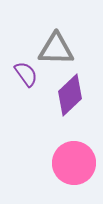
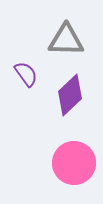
gray triangle: moved 10 px right, 9 px up
